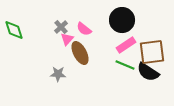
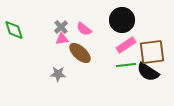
pink triangle: moved 5 px left; rotated 40 degrees clockwise
brown ellipse: rotated 20 degrees counterclockwise
green line: moved 1 px right; rotated 30 degrees counterclockwise
